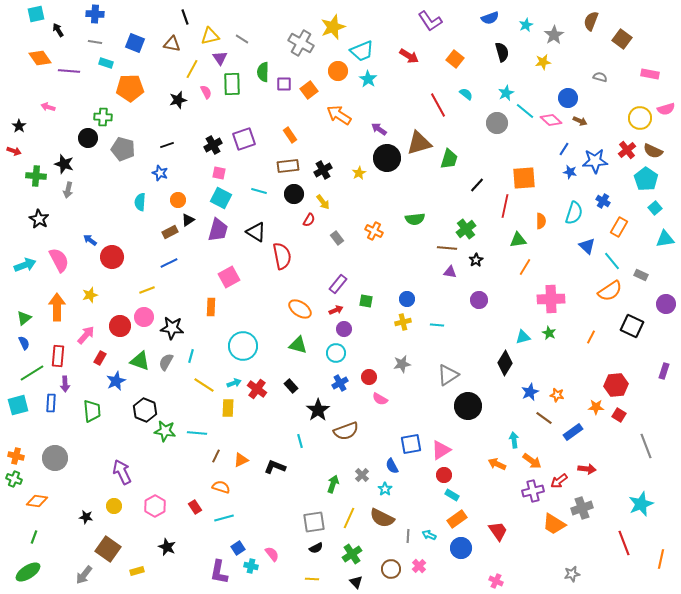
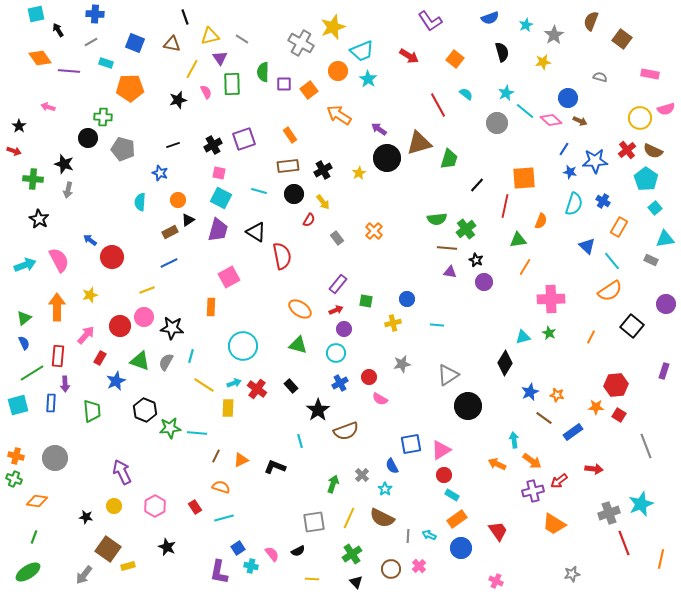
gray line at (95, 42): moved 4 px left; rotated 40 degrees counterclockwise
black line at (167, 145): moved 6 px right
green cross at (36, 176): moved 3 px left, 3 px down
cyan semicircle at (574, 213): moved 9 px up
green semicircle at (415, 219): moved 22 px right
orange semicircle at (541, 221): rotated 21 degrees clockwise
orange cross at (374, 231): rotated 18 degrees clockwise
black star at (476, 260): rotated 16 degrees counterclockwise
gray rectangle at (641, 275): moved 10 px right, 15 px up
purple circle at (479, 300): moved 5 px right, 18 px up
yellow cross at (403, 322): moved 10 px left, 1 px down
black square at (632, 326): rotated 15 degrees clockwise
green star at (165, 431): moved 5 px right, 3 px up; rotated 15 degrees counterclockwise
red arrow at (587, 469): moved 7 px right
gray cross at (582, 508): moved 27 px right, 5 px down
black semicircle at (316, 548): moved 18 px left, 3 px down
yellow rectangle at (137, 571): moved 9 px left, 5 px up
